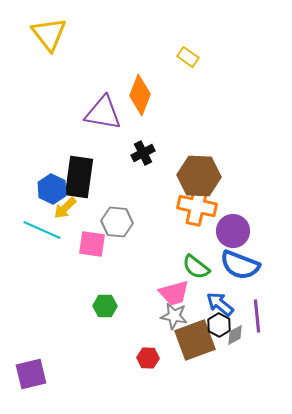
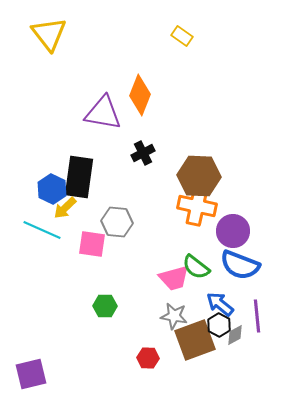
yellow rectangle: moved 6 px left, 21 px up
pink trapezoid: moved 15 px up
